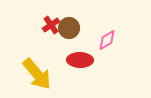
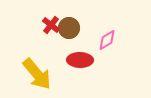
red cross: rotated 18 degrees counterclockwise
